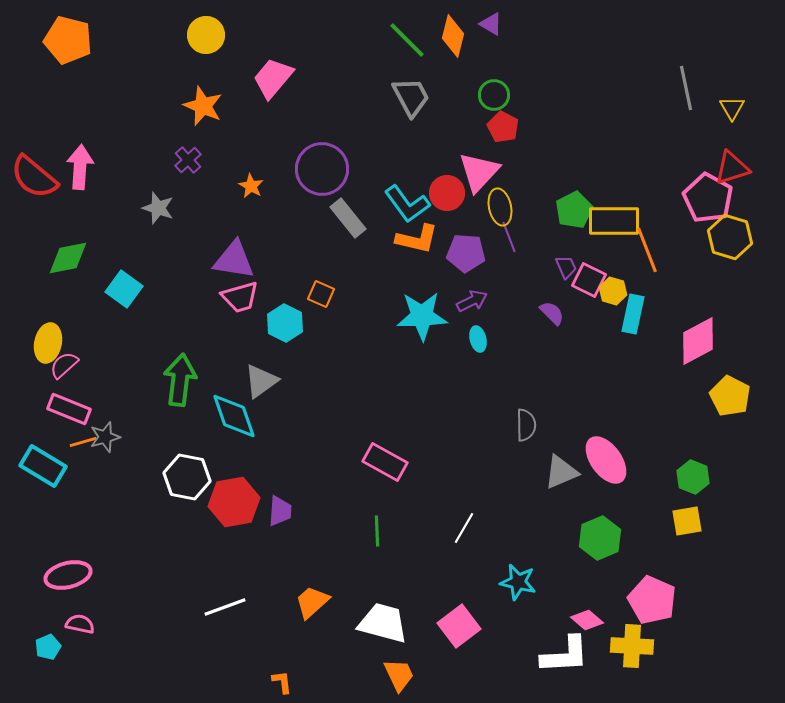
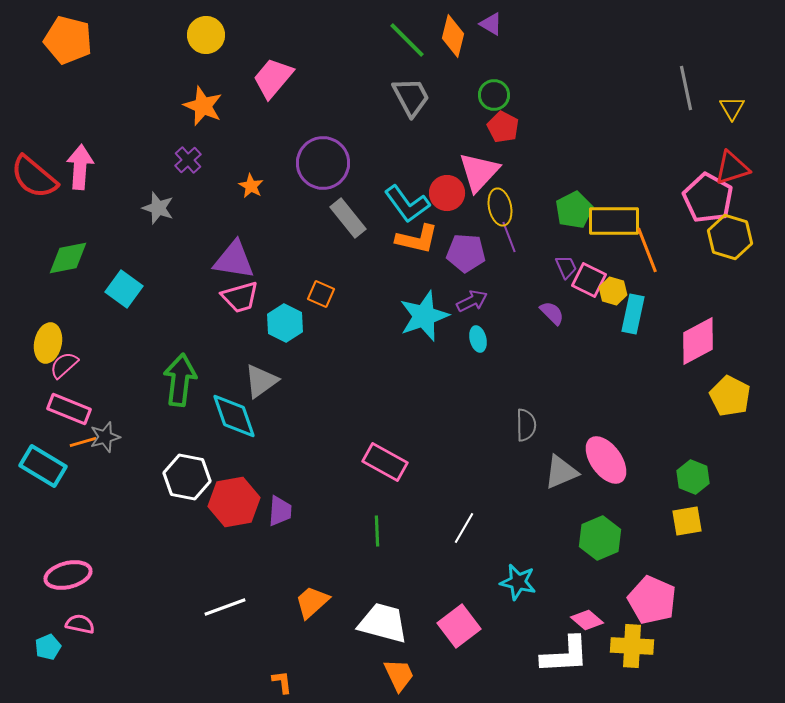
purple circle at (322, 169): moved 1 px right, 6 px up
cyan star at (422, 316): moved 2 px right; rotated 18 degrees counterclockwise
